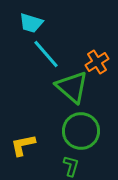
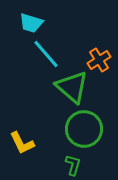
orange cross: moved 2 px right, 2 px up
green circle: moved 3 px right, 2 px up
yellow L-shape: moved 1 px left, 2 px up; rotated 104 degrees counterclockwise
green L-shape: moved 2 px right, 1 px up
